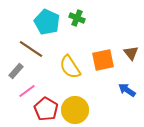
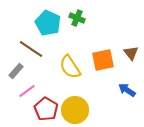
cyan pentagon: moved 1 px right, 1 px down
